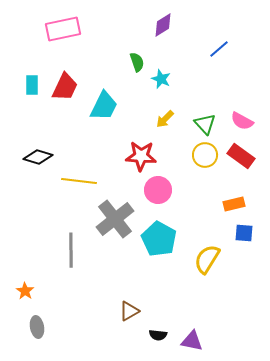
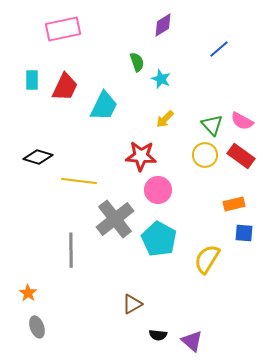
cyan rectangle: moved 5 px up
green triangle: moved 7 px right, 1 px down
orange star: moved 3 px right, 2 px down
brown triangle: moved 3 px right, 7 px up
gray ellipse: rotated 10 degrees counterclockwise
purple triangle: rotated 30 degrees clockwise
